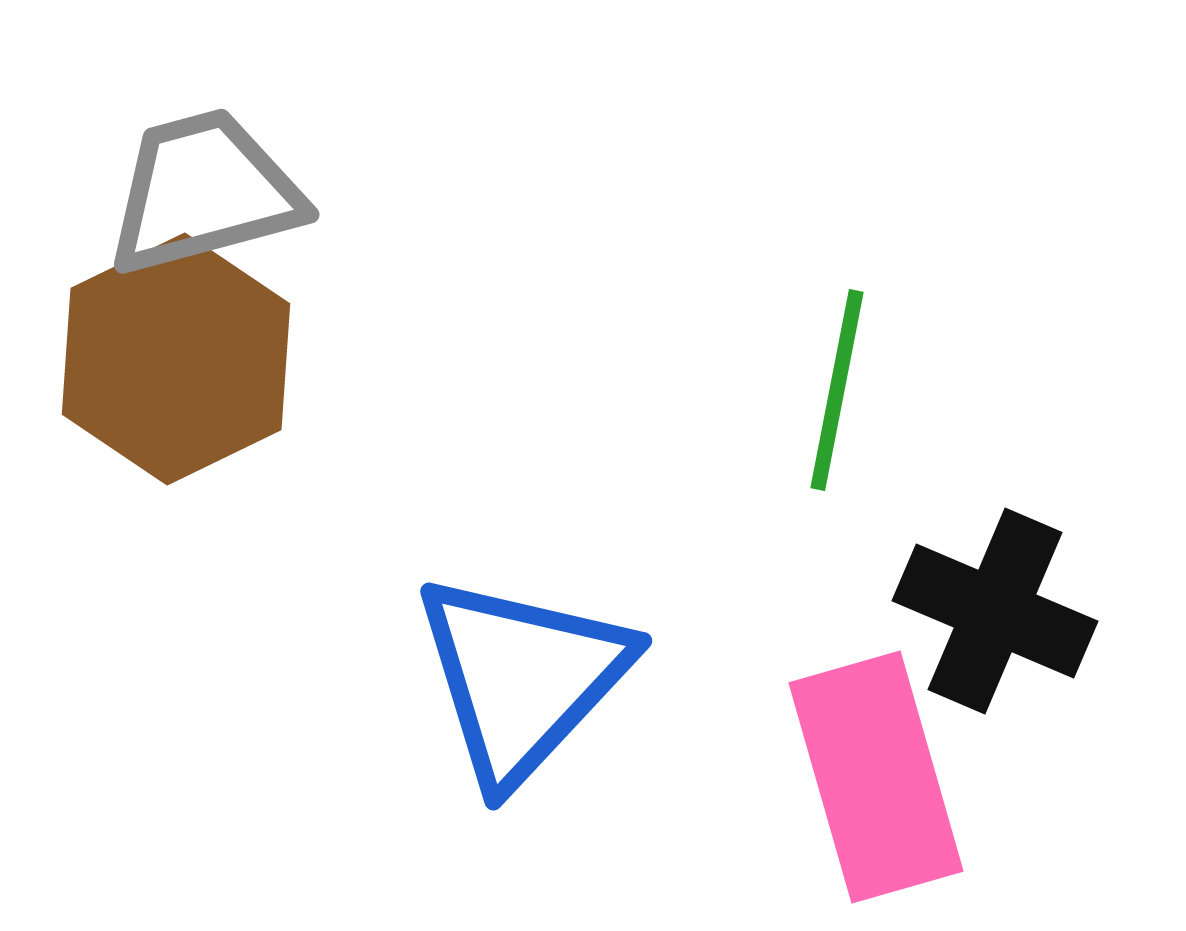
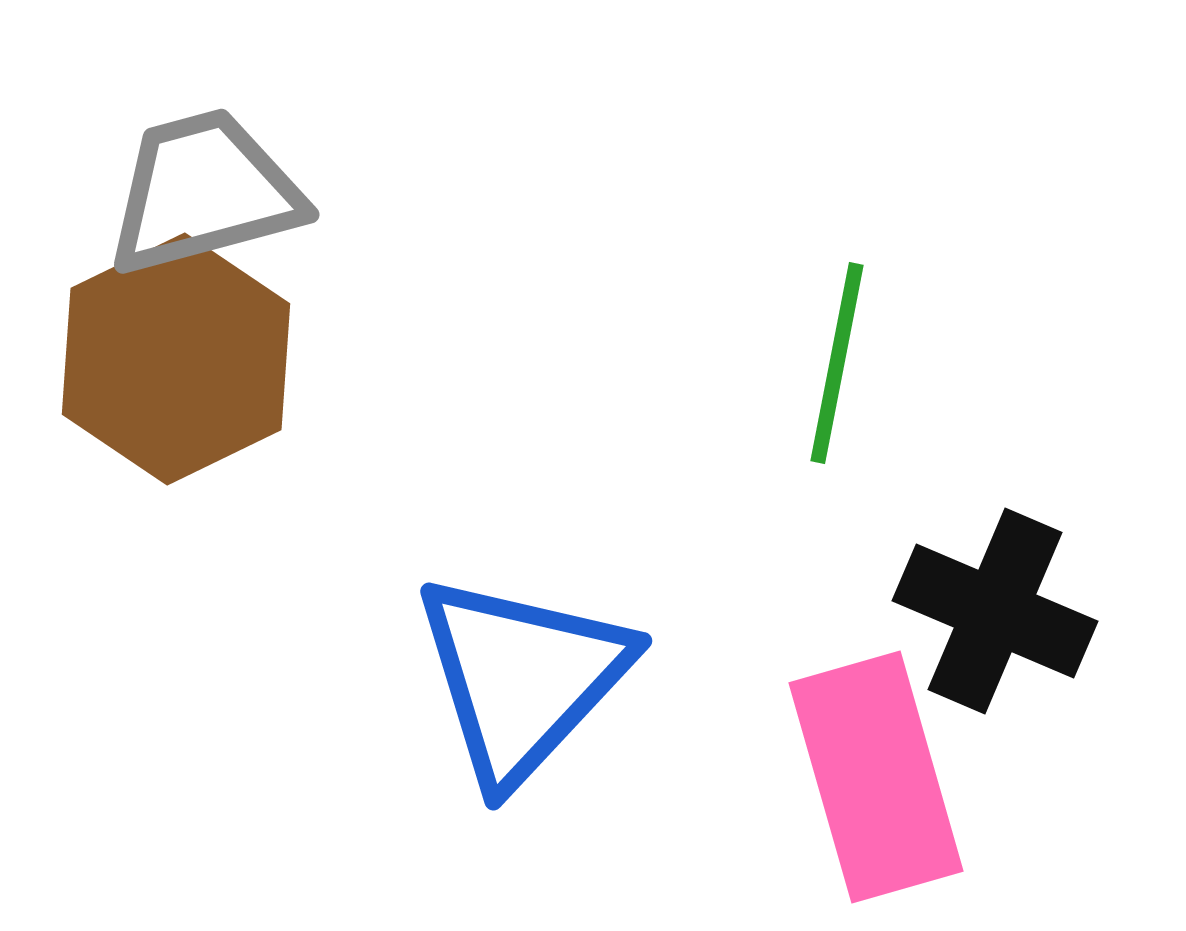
green line: moved 27 px up
